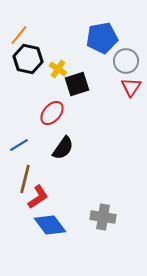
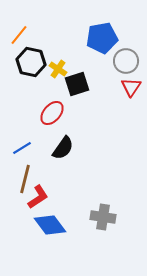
black hexagon: moved 3 px right, 3 px down
blue line: moved 3 px right, 3 px down
